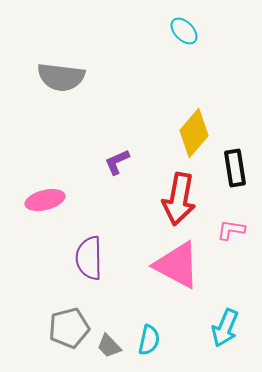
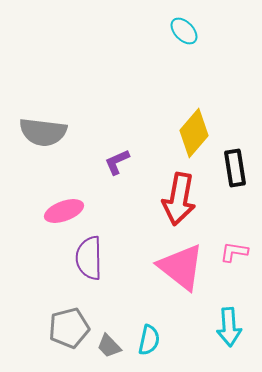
gray semicircle: moved 18 px left, 55 px down
pink ellipse: moved 19 px right, 11 px down; rotated 6 degrees counterclockwise
pink L-shape: moved 3 px right, 22 px down
pink triangle: moved 4 px right, 2 px down; rotated 10 degrees clockwise
cyan arrow: moved 4 px right, 1 px up; rotated 27 degrees counterclockwise
